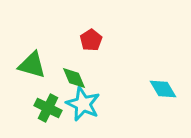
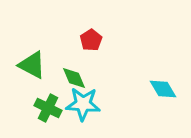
green triangle: rotated 12 degrees clockwise
cyan star: rotated 20 degrees counterclockwise
